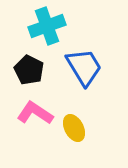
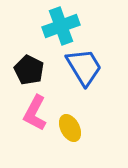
cyan cross: moved 14 px right
pink L-shape: rotated 96 degrees counterclockwise
yellow ellipse: moved 4 px left
